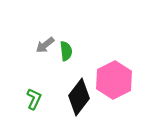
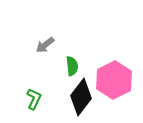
green semicircle: moved 6 px right, 15 px down
black diamond: moved 2 px right
